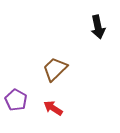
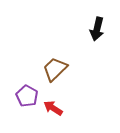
black arrow: moved 1 px left, 2 px down; rotated 25 degrees clockwise
purple pentagon: moved 11 px right, 4 px up
